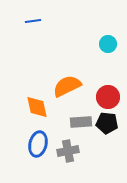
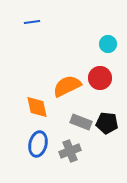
blue line: moved 1 px left, 1 px down
red circle: moved 8 px left, 19 px up
gray rectangle: rotated 25 degrees clockwise
gray cross: moved 2 px right; rotated 10 degrees counterclockwise
